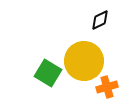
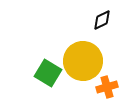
black diamond: moved 2 px right
yellow circle: moved 1 px left
